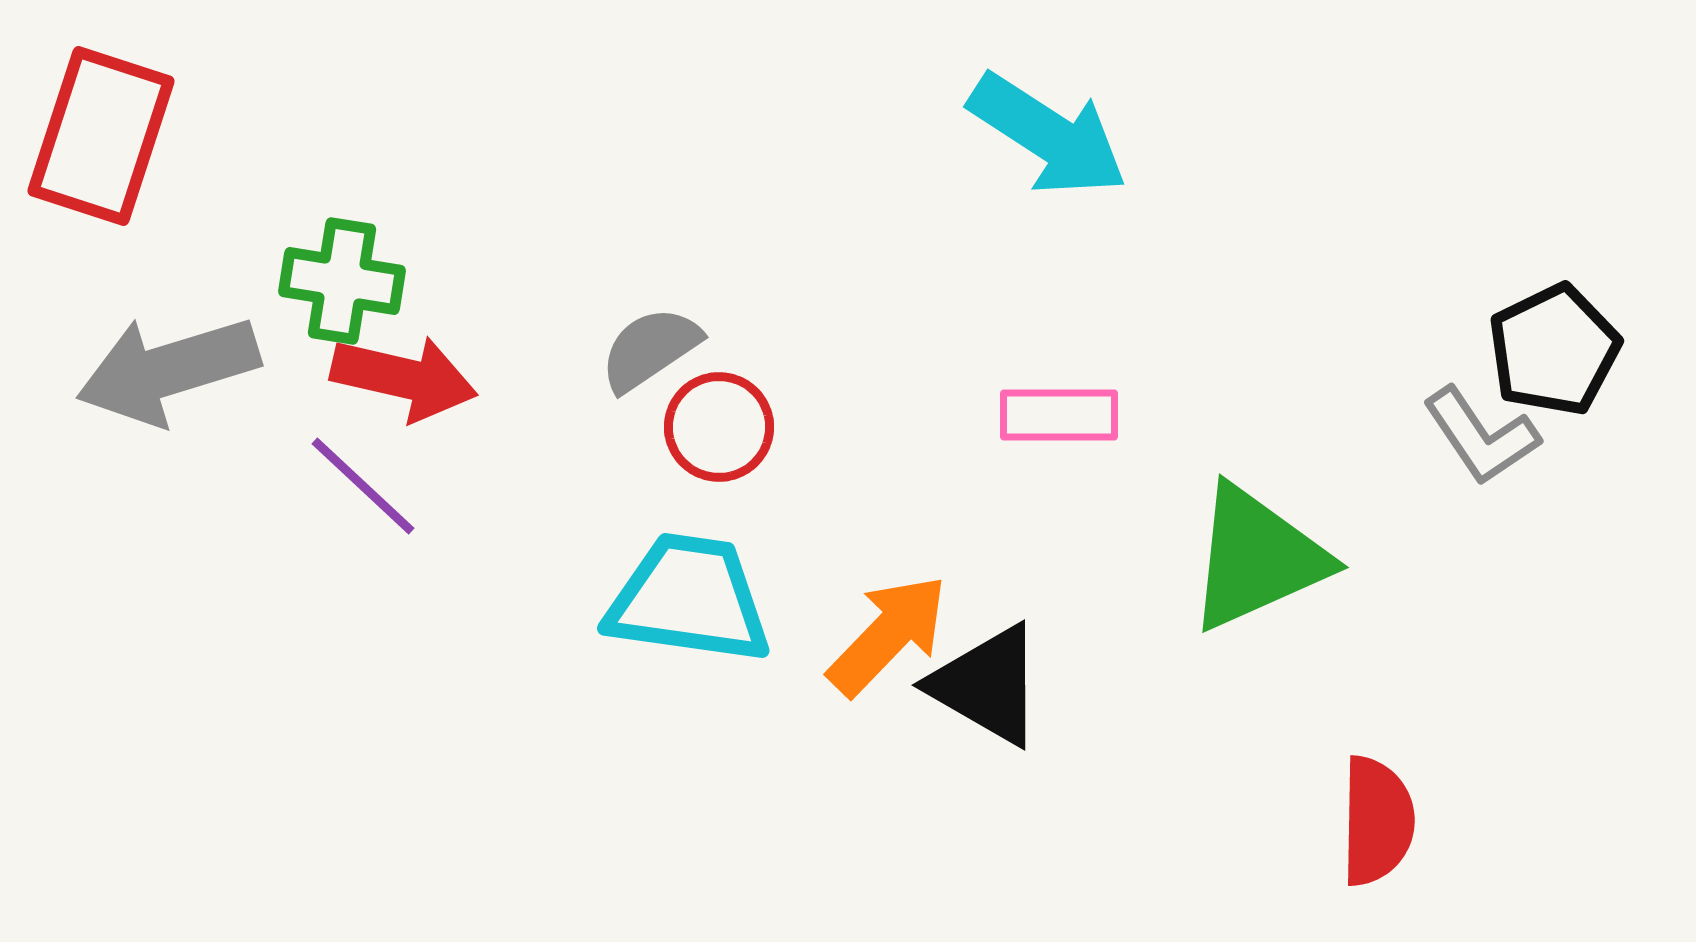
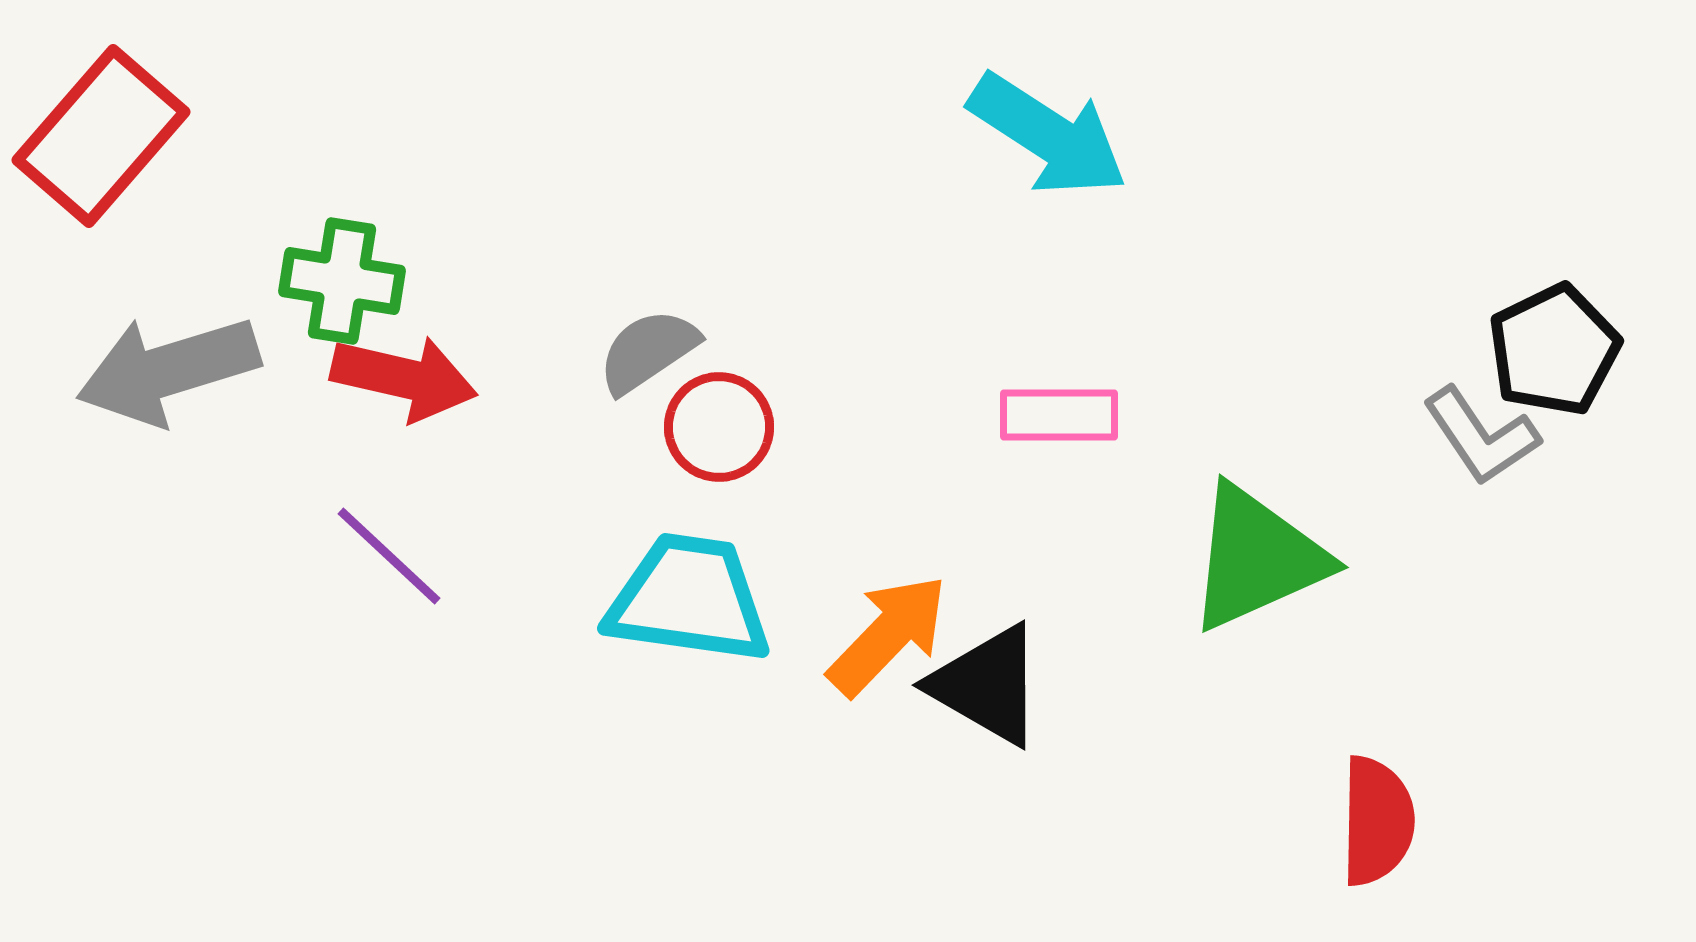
red rectangle: rotated 23 degrees clockwise
gray semicircle: moved 2 px left, 2 px down
purple line: moved 26 px right, 70 px down
